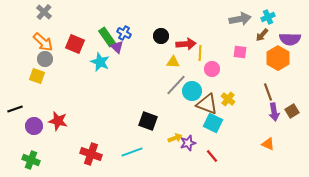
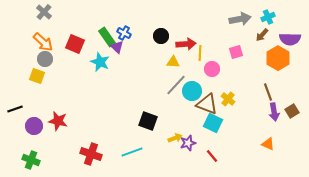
pink square: moved 4 px left; rotated 24 degrees counterclockwise
